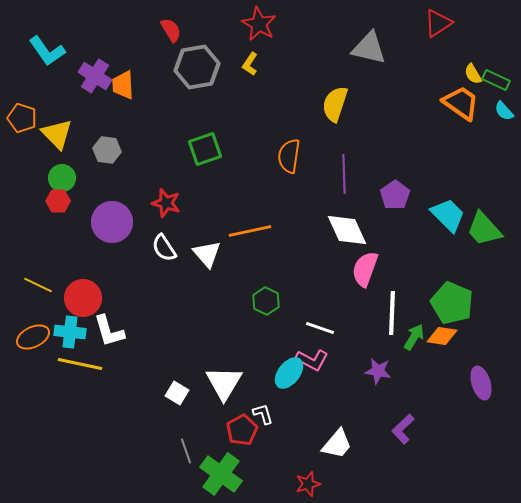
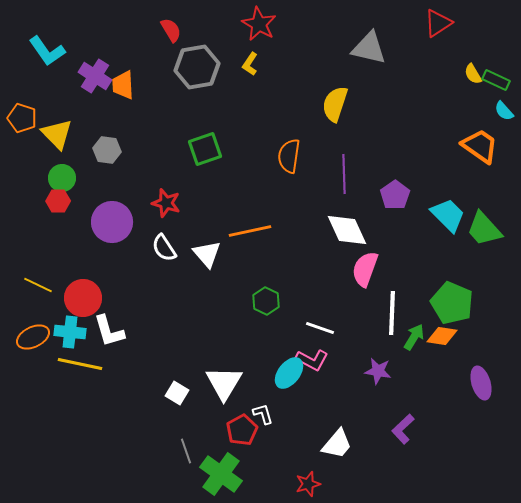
orange trapezoid at (461, 103): moved 19 px right, 43 px down
